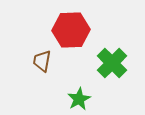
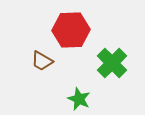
brown trapezoid: rotated 70 degrees counterclockwise
green star: rotated 20 degrees counterclockwise
